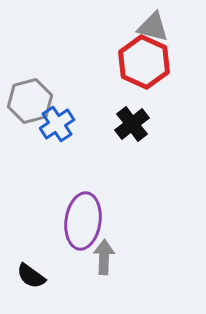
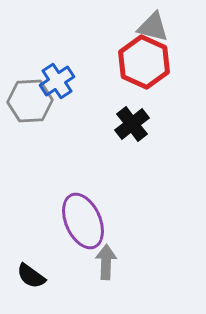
gray hexagon: rotated 12 degrees clockwise
blue cross: moved 43 px up
purple ellipse: rotated 32 degrees counterclockwise
gray arrow: moved 2 px right, 5 px down
